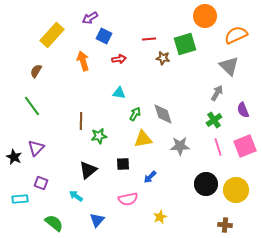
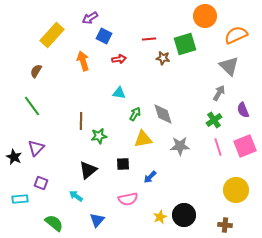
gray arrow: moved 2 px right
black circle: moved 22 px left, 31 px down
